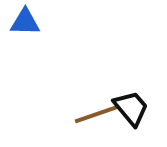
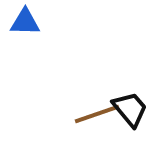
black trapezoid: moved 1 px left, 1 px down
